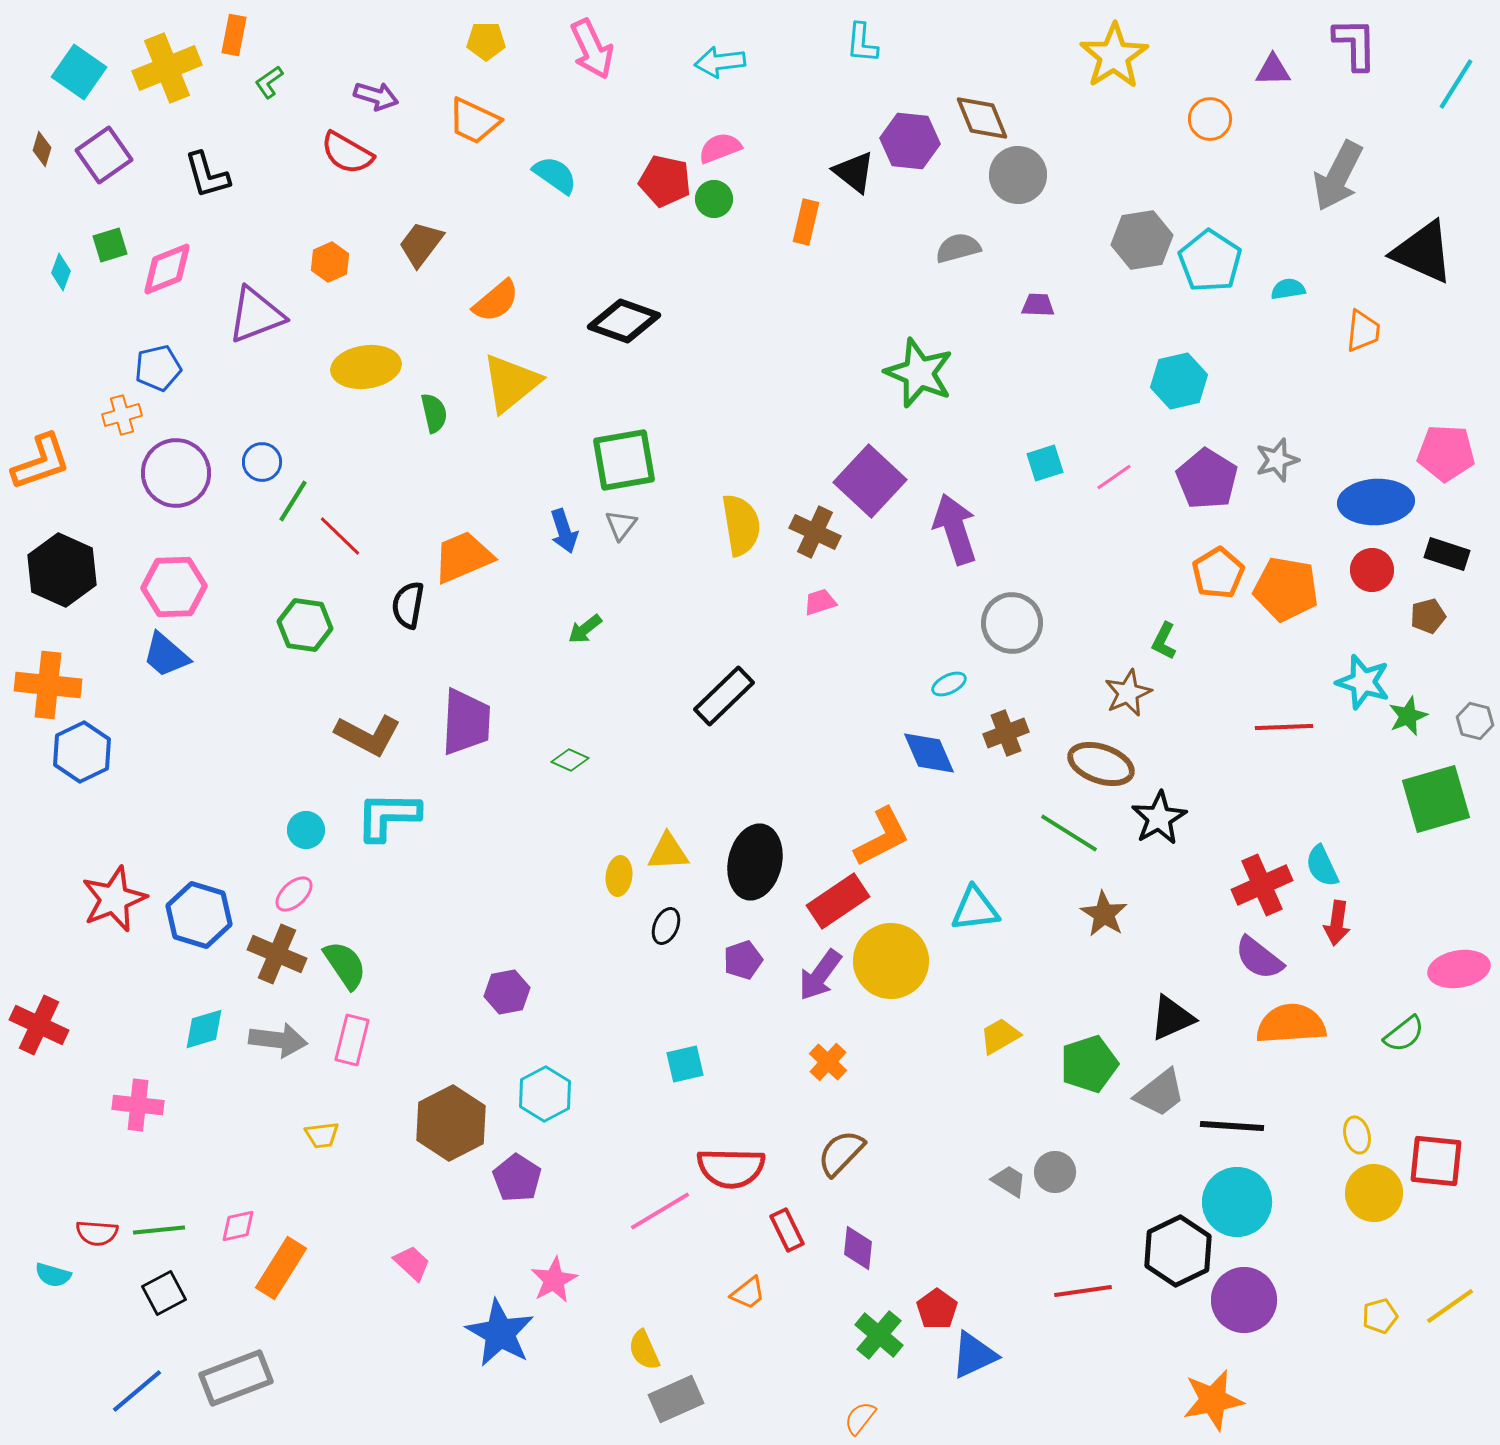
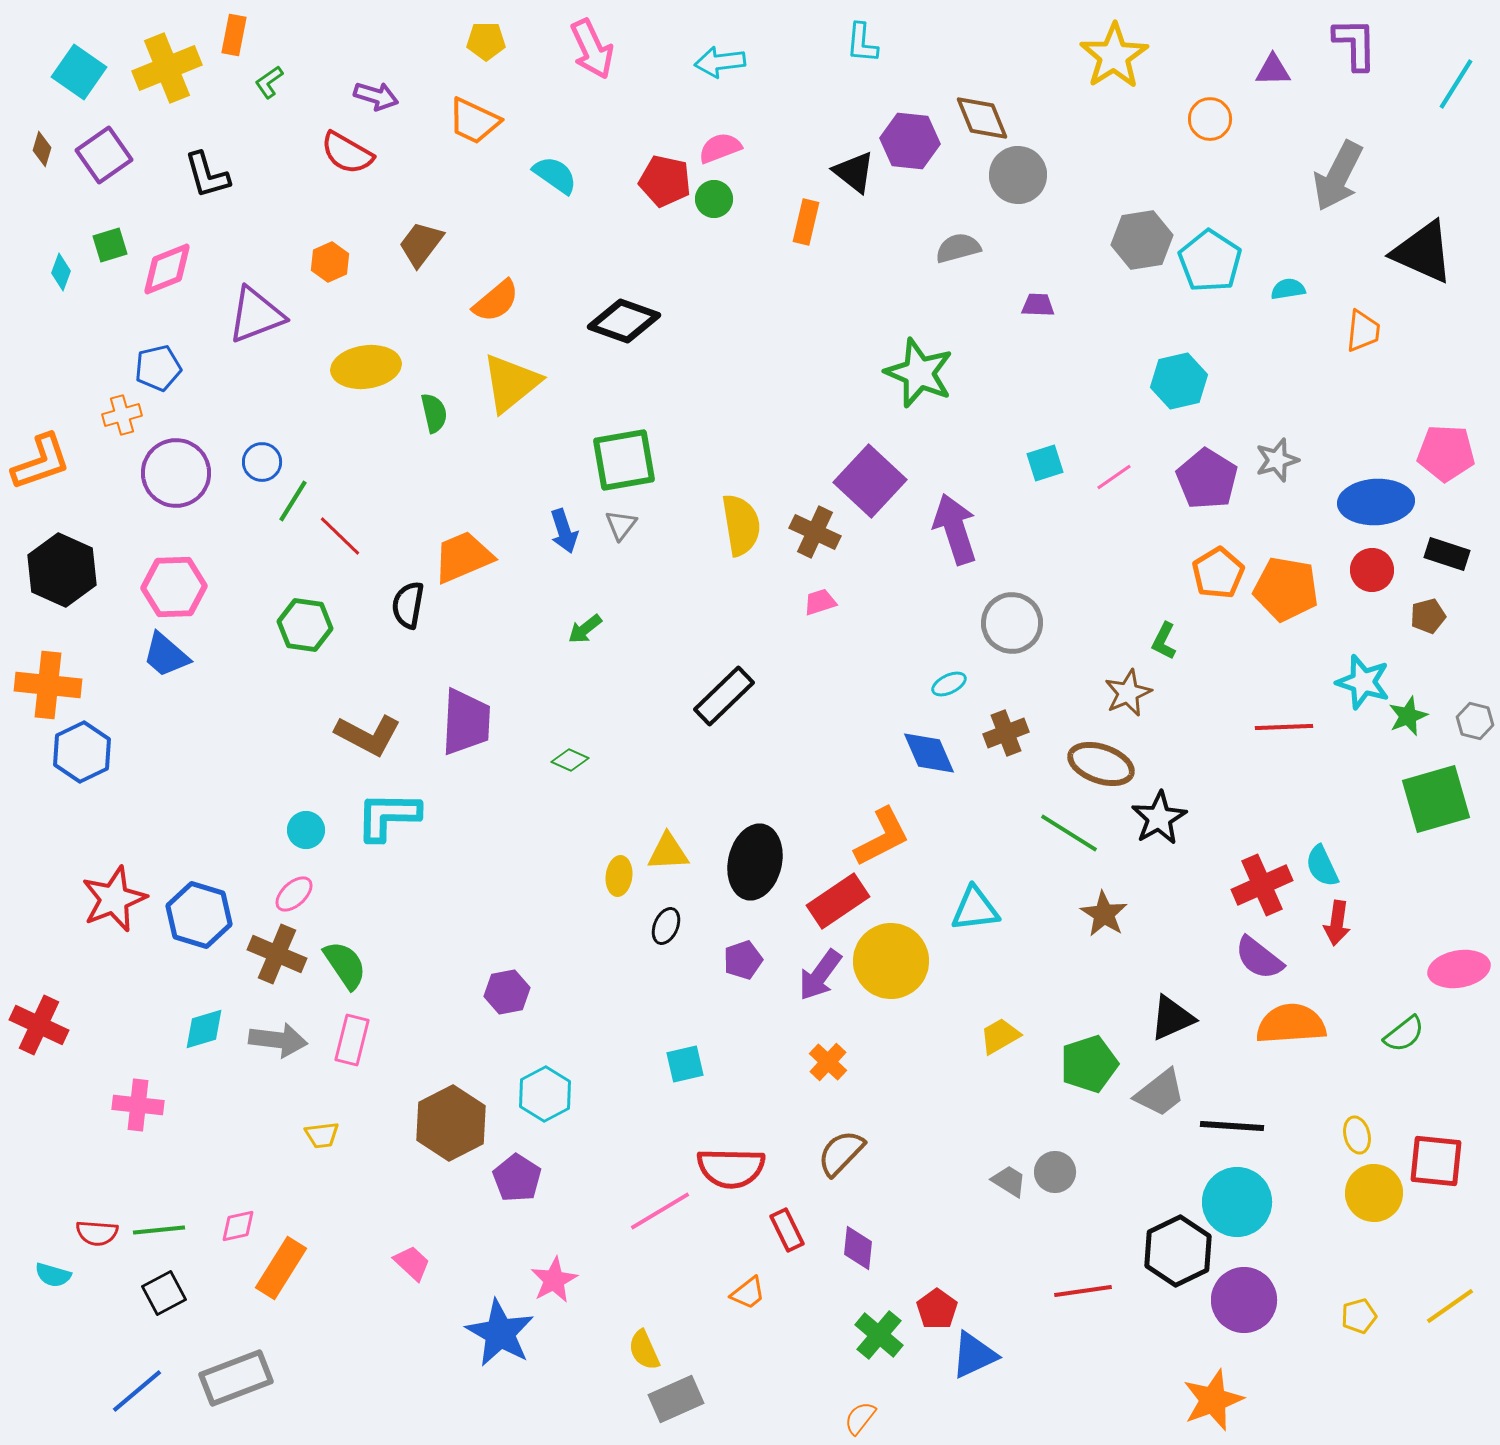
yellow pentagon at (1380, 1316): moved 21 px left
orange star at (1213, 1400): rotated 10 degrees counterclockwise
